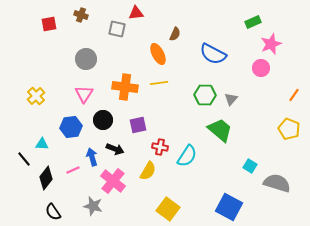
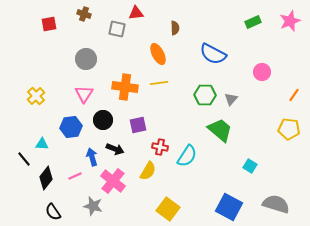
brown cross: moved 3 px right, 1 px up
brown semicircle: moved 6 px up; rotated 24 degrees counterclockwise
pink star: moved 19 px right, 23 px up
pink circle: moved 1 px right, 4 px down
yellow pentagon: rotated 15 degrees counterclockwise
pink line: moved 2 px right, 6 px down
gray semicircle: moved 1 px left, 21 px down
